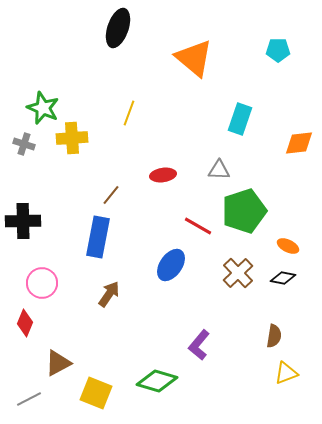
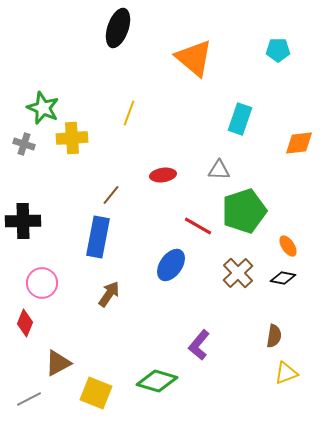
orange ellipse: rotated 30 degrees clockwise
